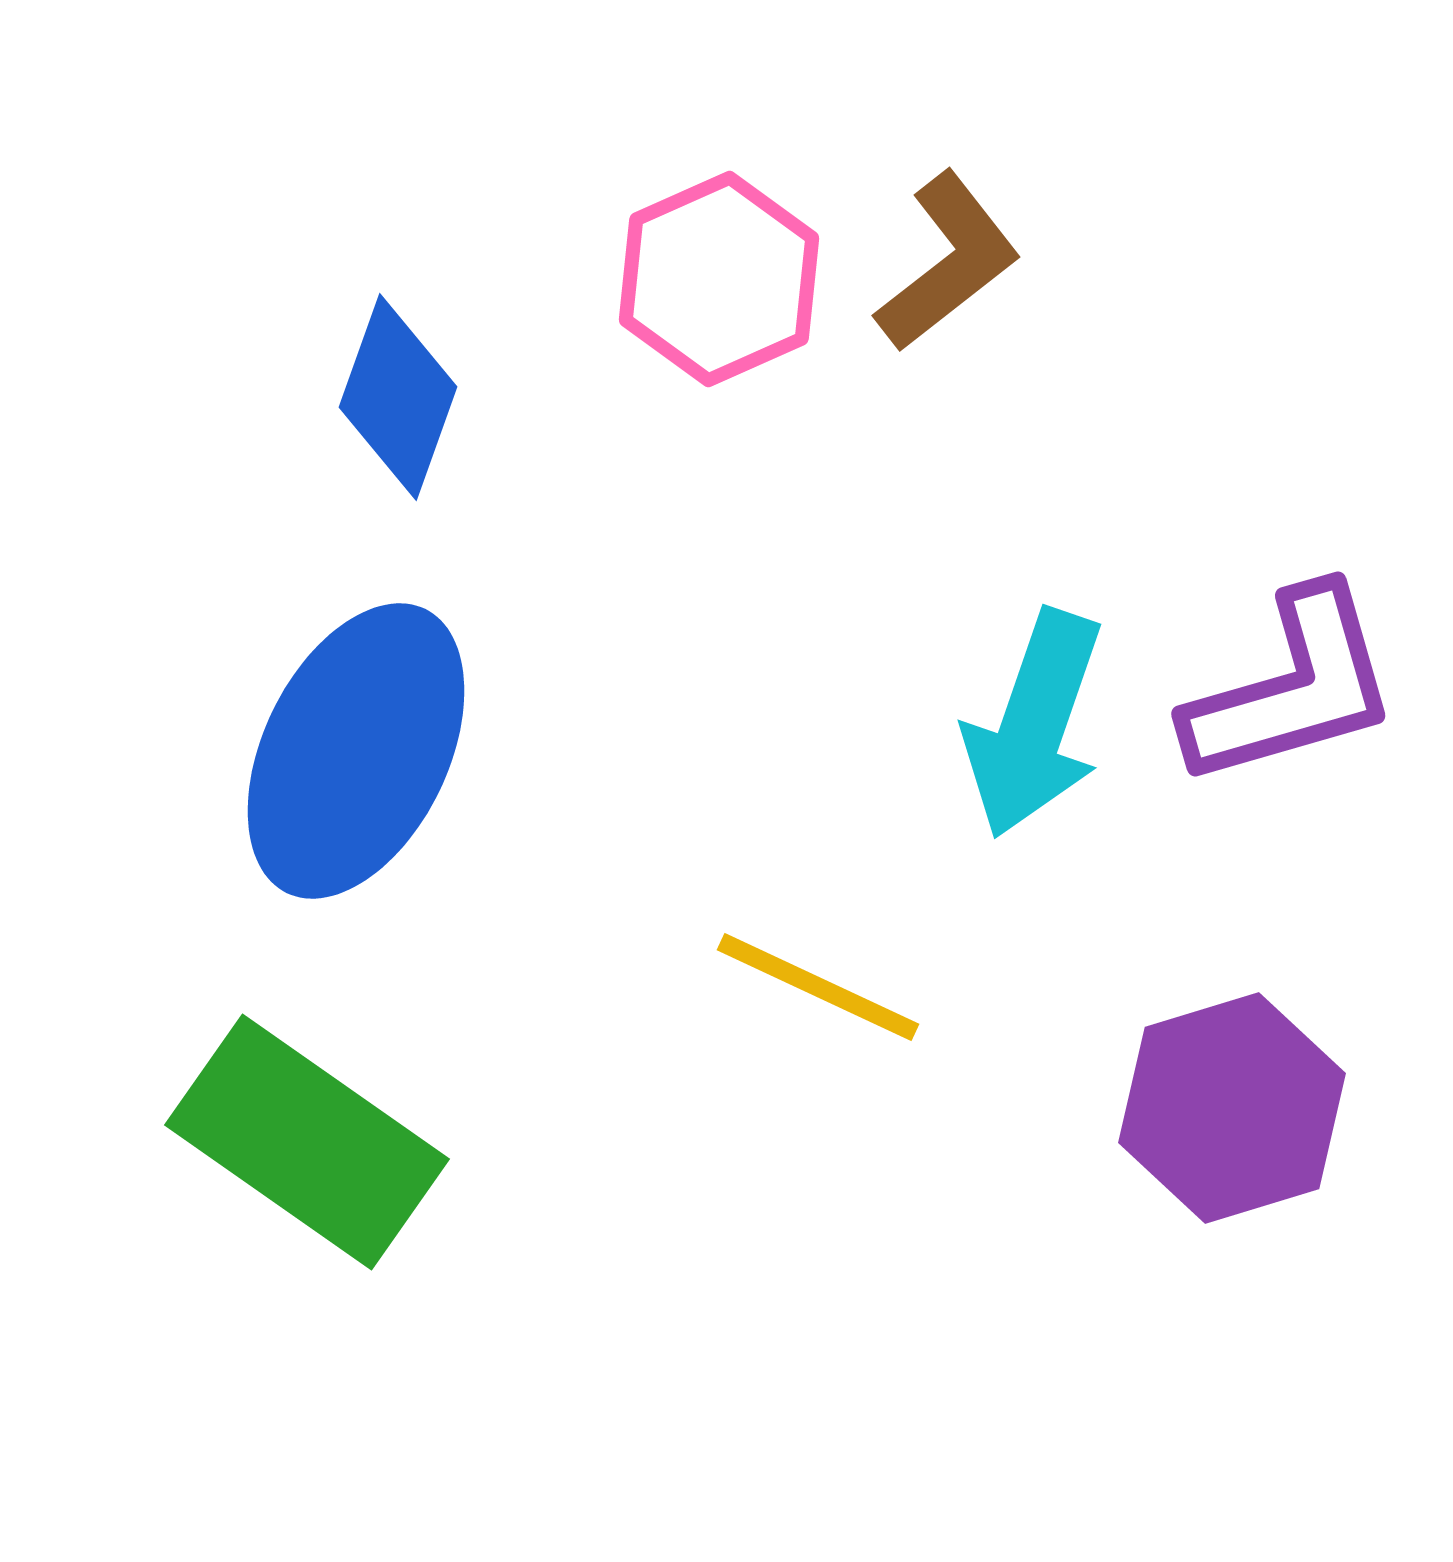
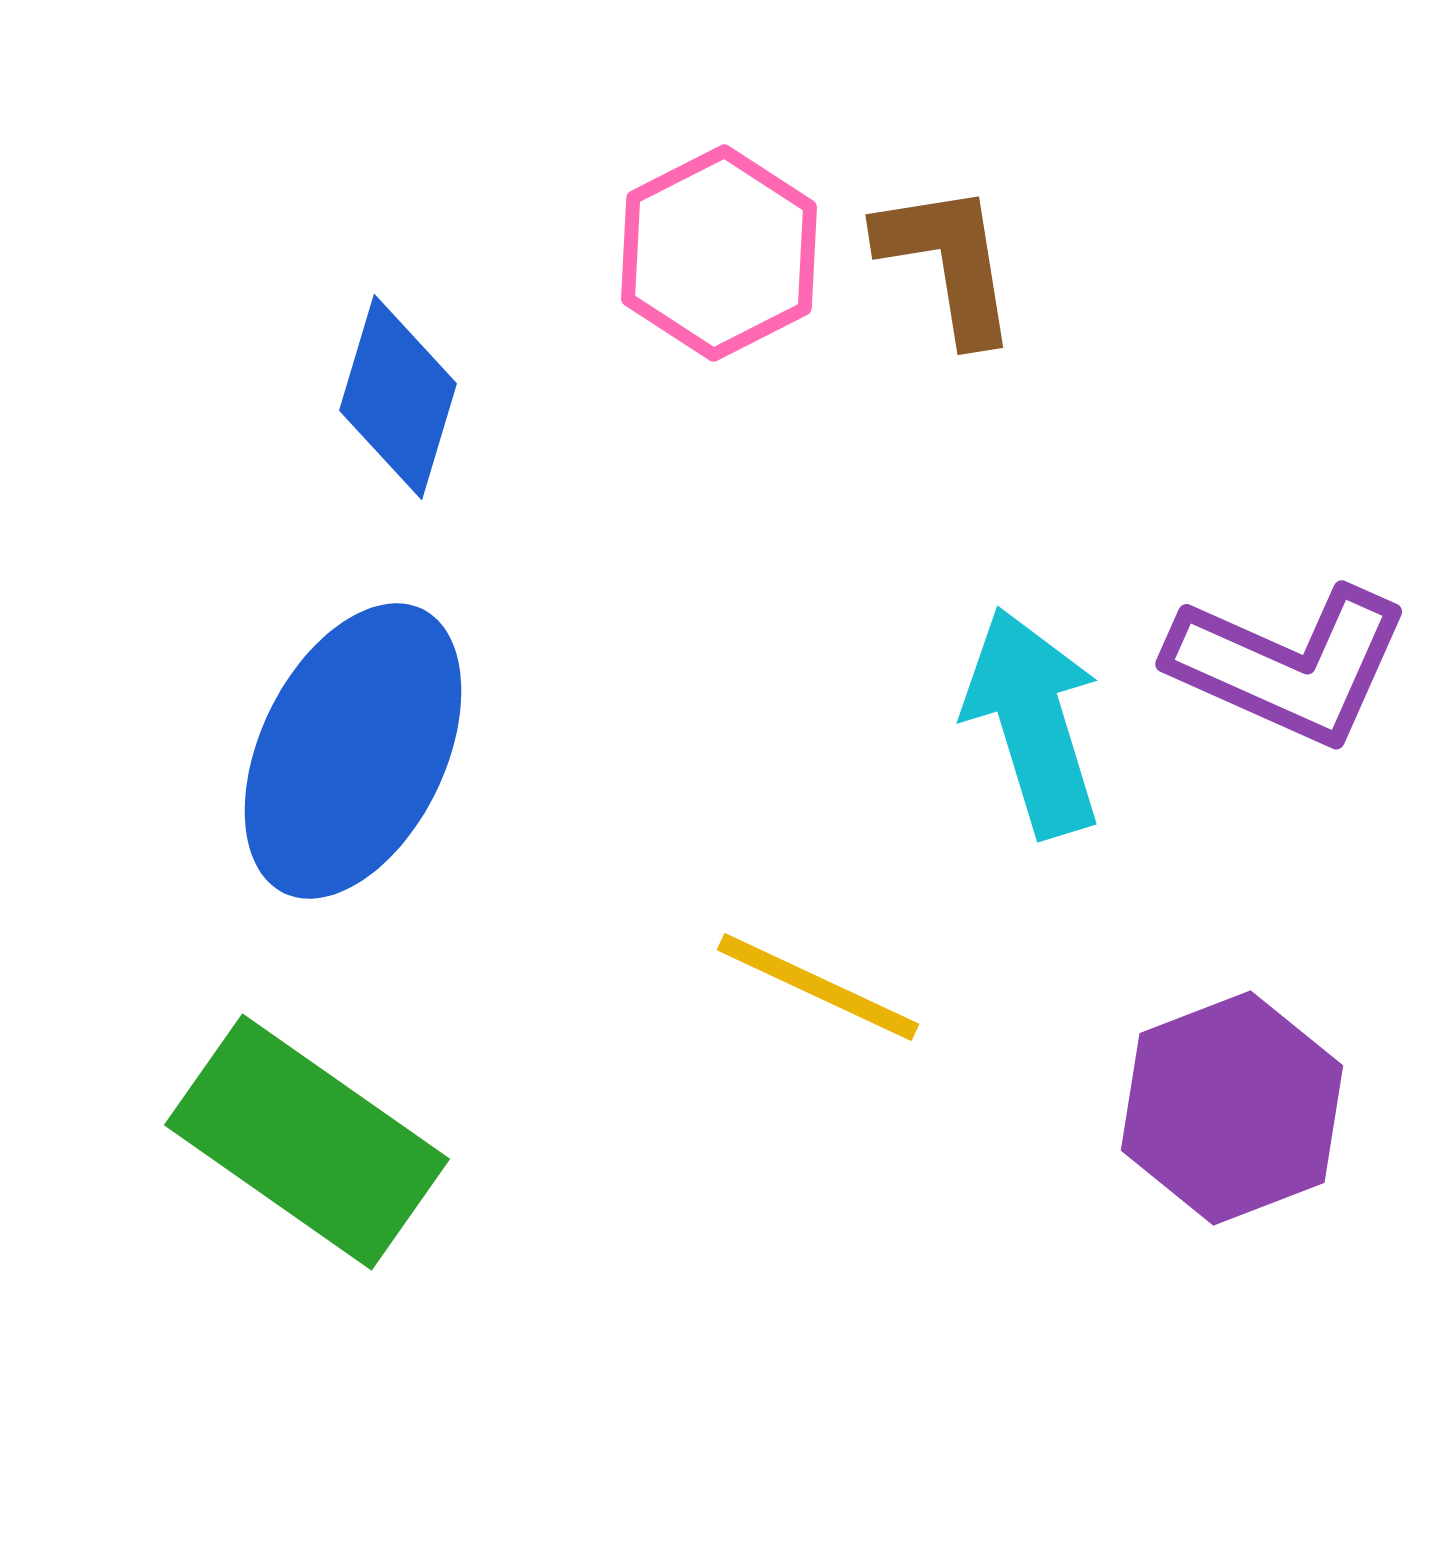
brown L-shape: rotated 61 degrees counterclockwise
pink hexagon: moved 26 px up; rotated 3 degrees counterclockwise
blue diamond: rotated 3 degrees counterclockwise
purple L-shape: moved 3 px left, 23 px up; rotated 40 degrees clockwise
cyan arrow: moved 1 px left, 2 px up; rotated 144 degrees clockwise
blue ellipse: moved 3 px left
purple hexagon: rotated 4 degrees counterclockwise
